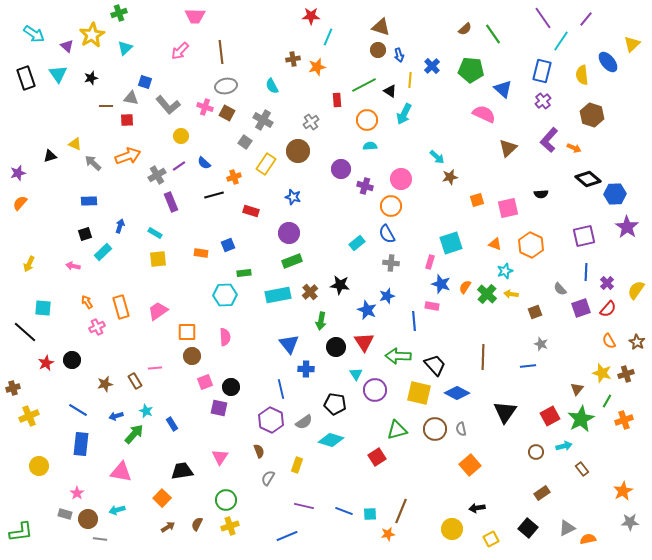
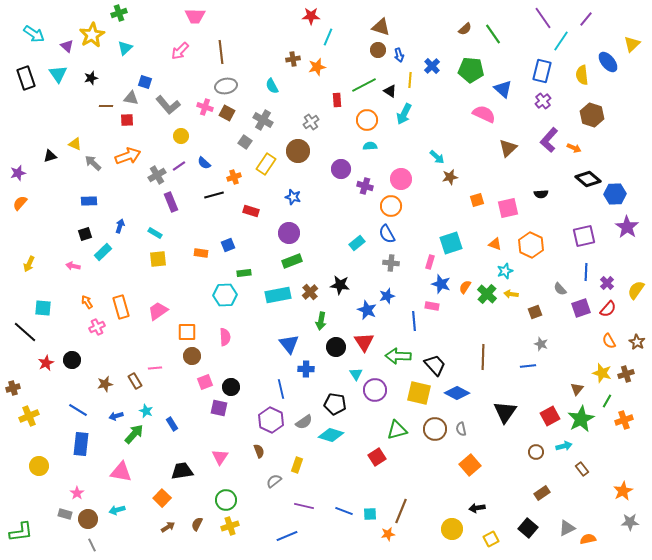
cyan diamond at (331, 440): moved 5 px up
gray semicircle at (268, 478): moved 6 px right, 3 px down; rotated 21 degrees clockwise
gray line at (100, 539): moved 8 px left, 6 px down; rotated 56 degrees clockwise
